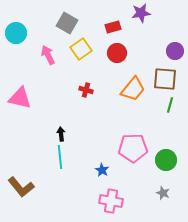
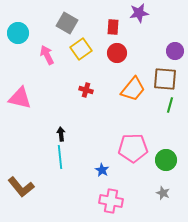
purple star: moved 2 px left
red rectangle: rotated 70 degrees counterclockwise
cyan circle: moved 2 px right
pink arrow: moved 1 px left
